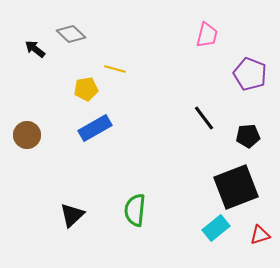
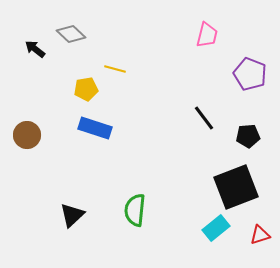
blue rectangle: rotated 48 degrees clockwise
